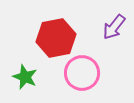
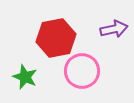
purple arrow: moved 2 px down; rotated 140 degrees counterclockwise
pink circle: moved 2 px up
